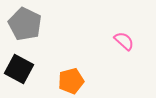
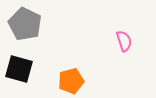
pink semicircle: rotated 30 degrees clockwise
black square: rotated 12 degrees counterclockwise
